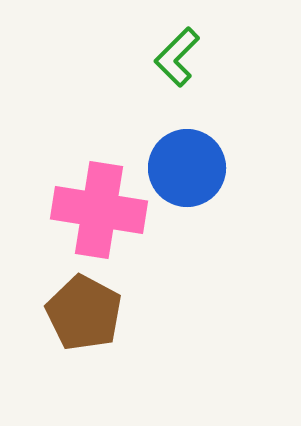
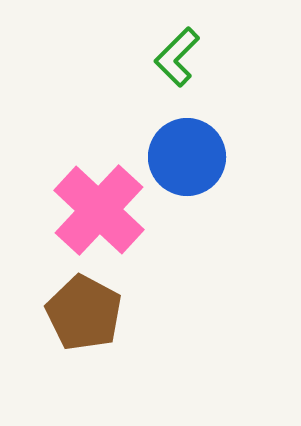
blue circle: moved 11 px up
pink cross: rotated 34 degrees clockwise
